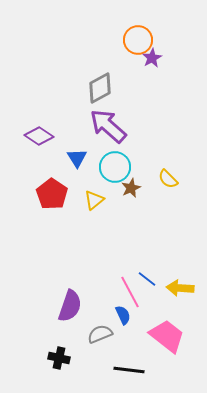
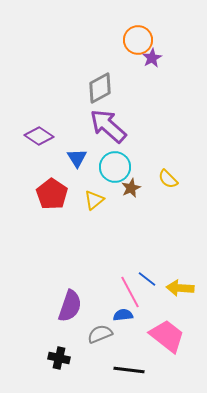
blue semicircle: rotated 72 degrees counterclockwise
